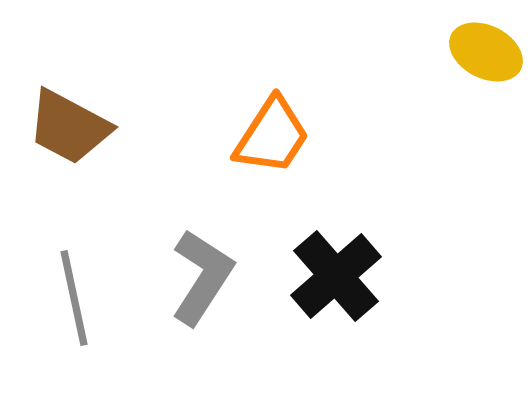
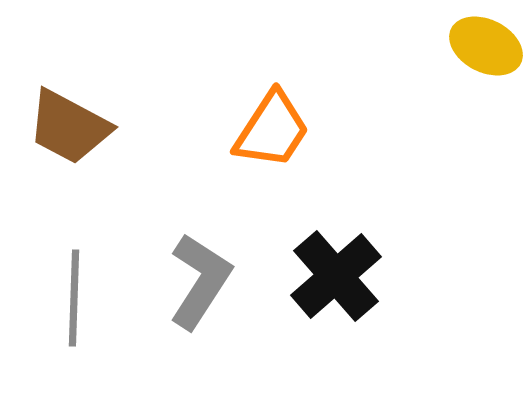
yellow ellipse: moved 6 px up
orange trapezoid: moved 6 px up
gray L-shape: moved 2 px left, 4 px down
gray line: rotated 14 degrees clockwise
